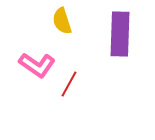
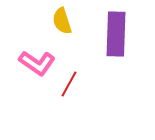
purple rectangle: moved 4 px left
pink L-shape: moved 2 px up
